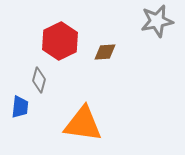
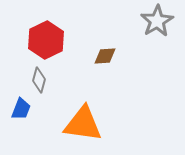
gray star: rotated 20 degrees counterclockwise
red hexagon: moved 14 px left, 1 px up
brown diamond: moved 4 px down
blue trapezoid: moved 1 px right, 2 px down; rotated 15 degrees clockwise
